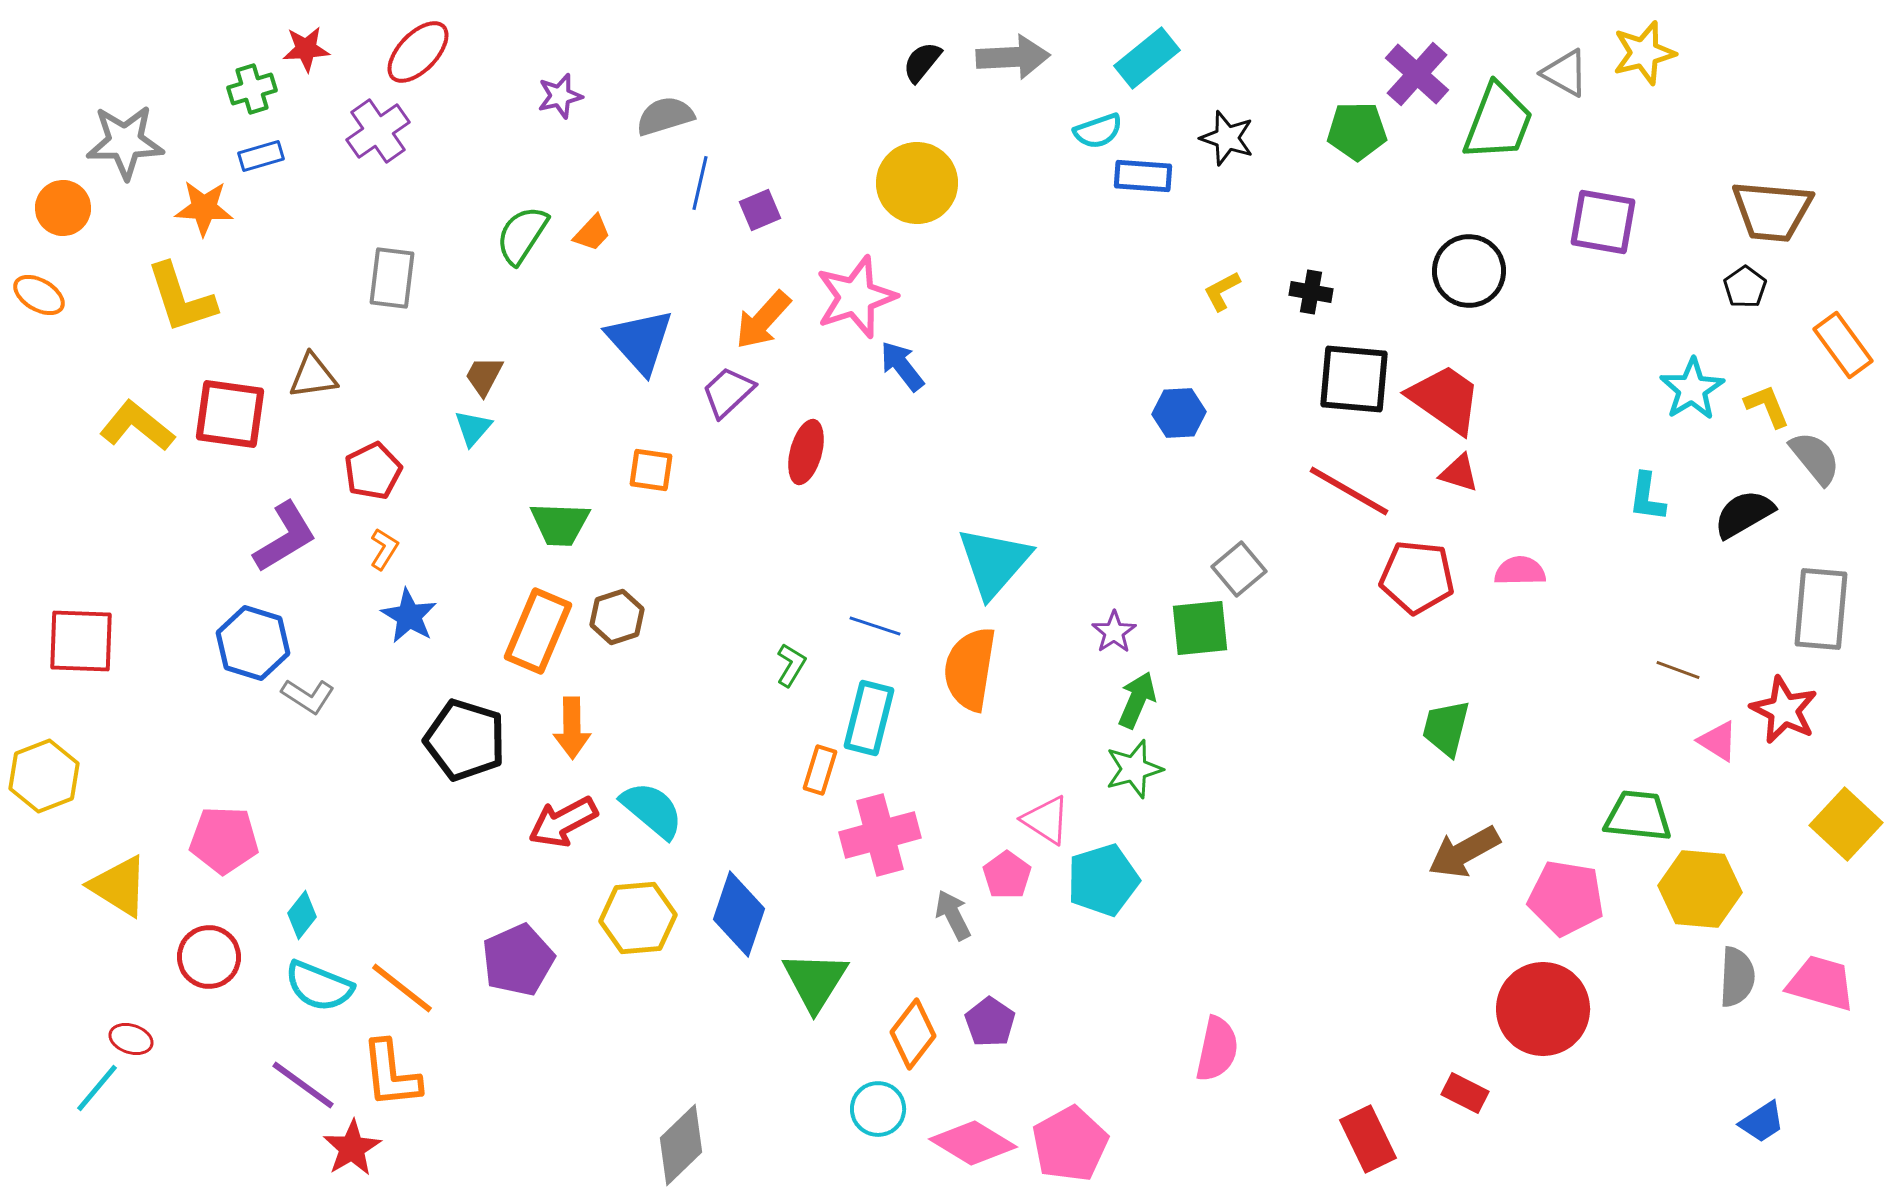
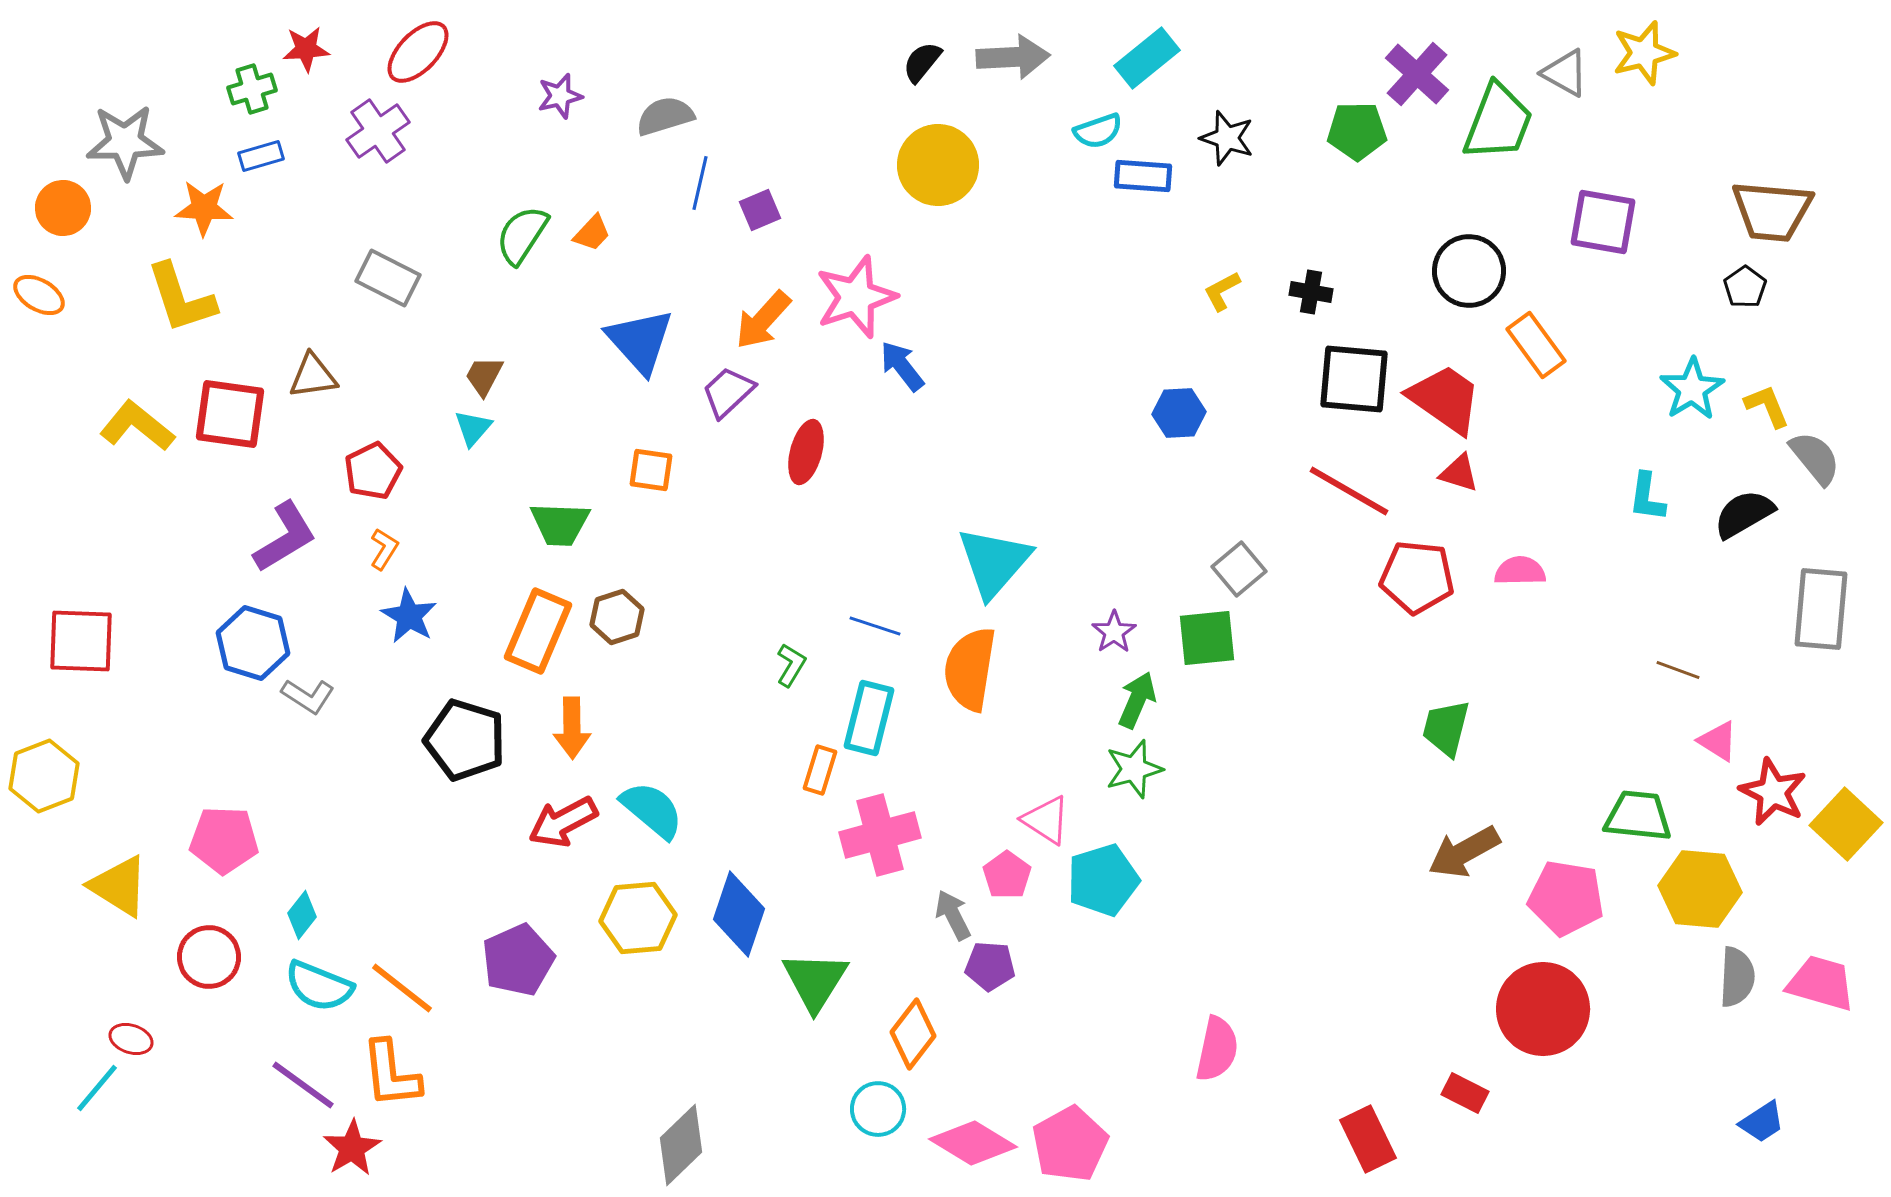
yellow circle at (917, 183): moved 21 px right, 18 px up
gray rectangle at (392, 278): moved 4 px left; rotated 70 degrees counterclockwise
orange rectangle at (1843, 345): moved 307 px left
green square at (1200, 628): moved 7 px right, 10 px down
red star at (1784, 710): moved 11 px left, 82 px down
purple pentagon at (990, 1022): moved 56 px up; rotated 30 degrees counterclockwise
